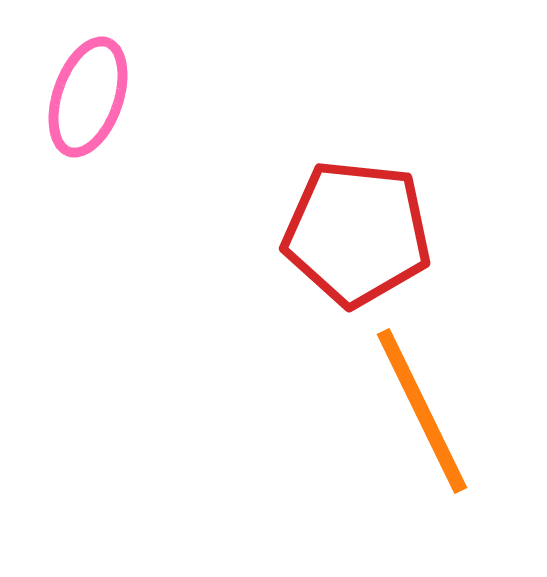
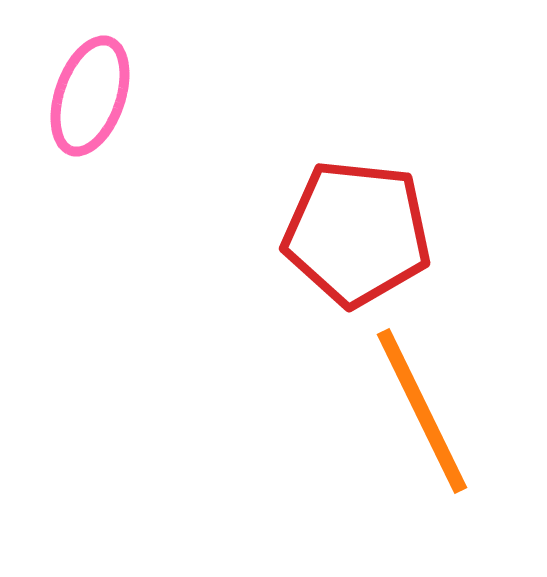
pink ellipse: moved 2 px right, 1 px up
